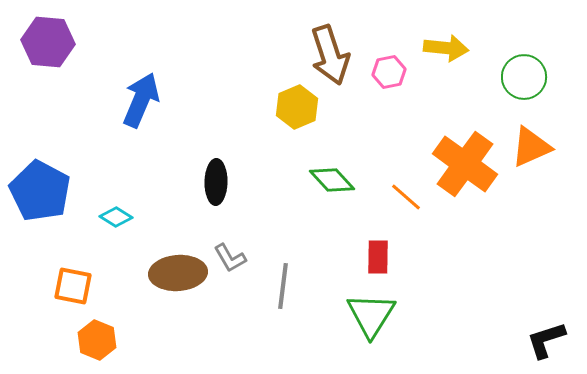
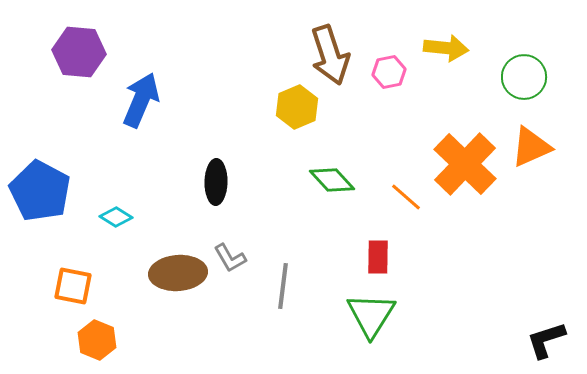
purple hexagon: moved 31 px right, 10 px down
orange cross: rotated 8 degrees clockwise
